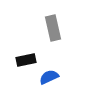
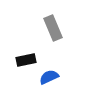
gray rectangle: rotated 10 degrees counterclockwise
